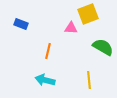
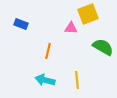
yellow line: moved 12 px left
